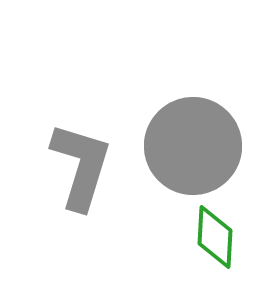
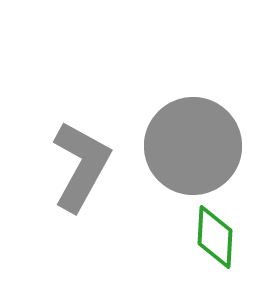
gray L-shape: rotated 12 degrees clockwise
